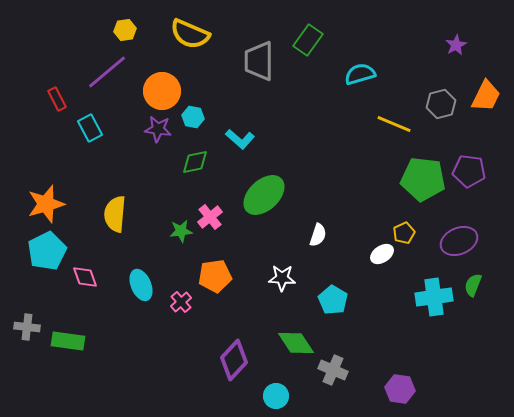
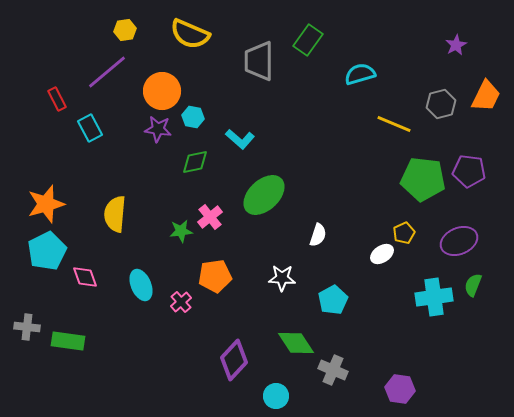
cyan pentagon at (333, 300): rotated 12 degrees clockwise
